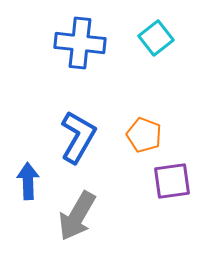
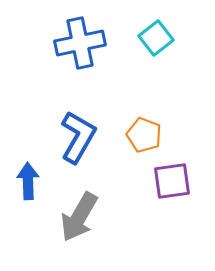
blue cross: rotated 18 degrees counterclockwise
gray arrow: moved 2 px right, 1 px down
